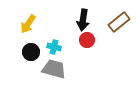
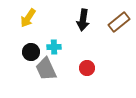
yellow arrow: moved 6 px up
red circle: moved 28 px down
cyan cross: rotated 16 degrees counterclockwise
gray trapezoid: moved 8 px left; rotated 130 degrees counterclockwise
